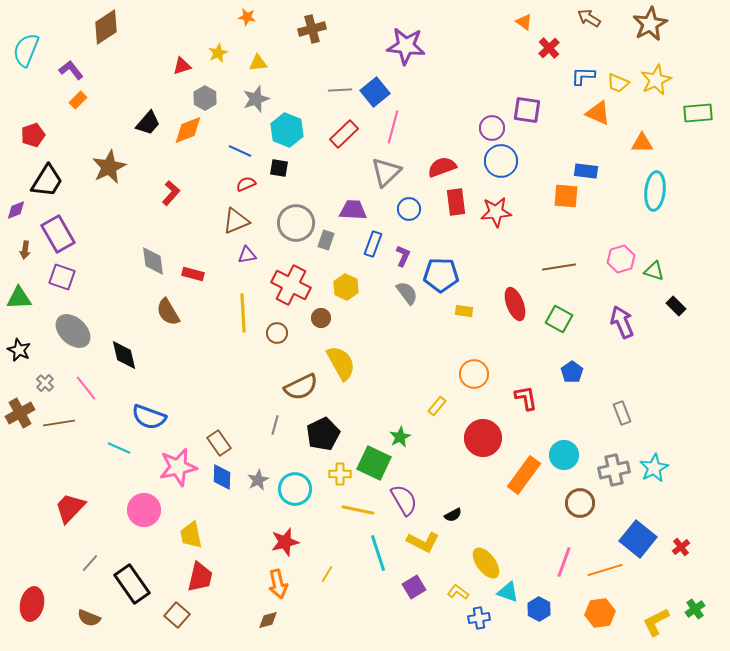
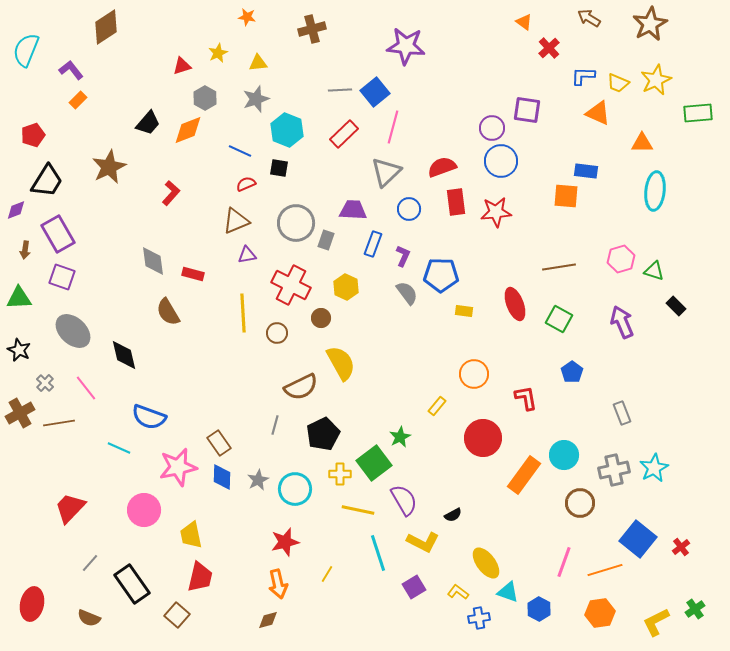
green square at (374, 463): rotated 28 degrees clockwise
